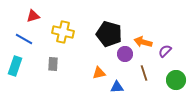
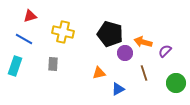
red triangle: moved 3 px left
black pentagon: moved 1 px right
purple circle: moved 1 px up
green circle: moved 3 px down
blue triangle: moved 1 px right, 2 px down; rotated 24 degrees counterclockwise
